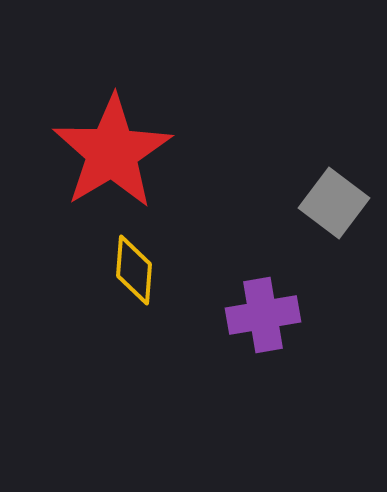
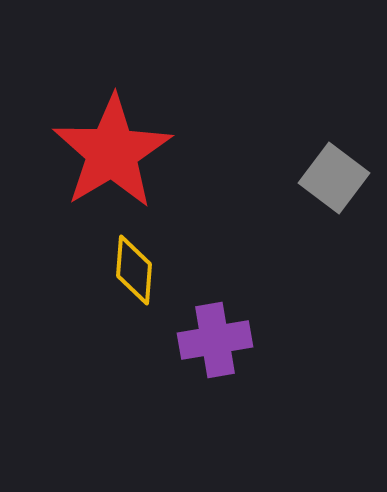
gray square: moved 25 px up
purple cross: moved 48 px left, 25 px down
